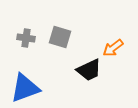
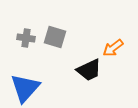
gray square: moved 5 px left
blue triangle: rotated 28 degrees counterclockwise
